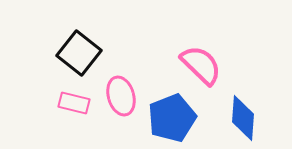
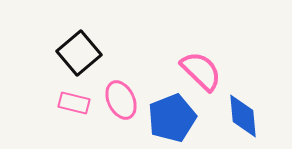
black square: rotated 12 degrees clockwise
pink semicircle: moved 6 px down
pink ellipse: moved 4 px down; rotated 9 degrees counterclockwise
blue diamond: moved 2 px up; rotated 9 degrees counterclockwise
